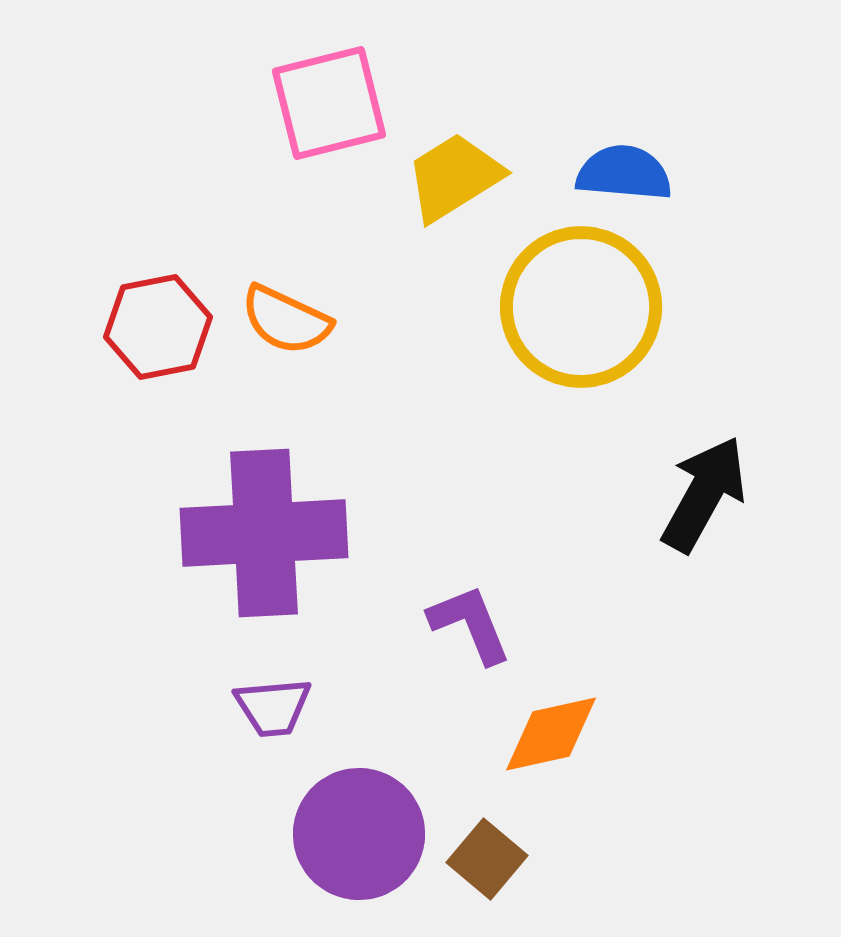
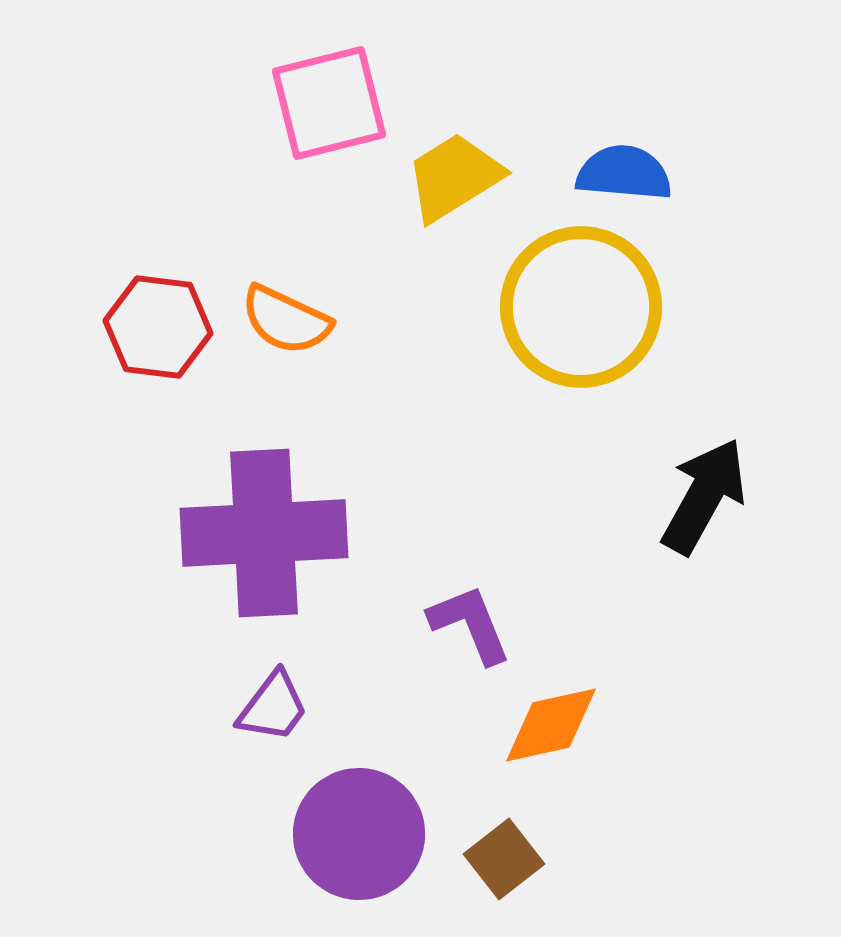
red hexagon: rotated 18 degrees clockwise
black arrow: moved 2 px down
purple trapezoid: rotated 48 degrees counterclockwise
orange diamond: moved 9 px up
brown square: moved 17 px right; rotated 12 degrees clockwise
